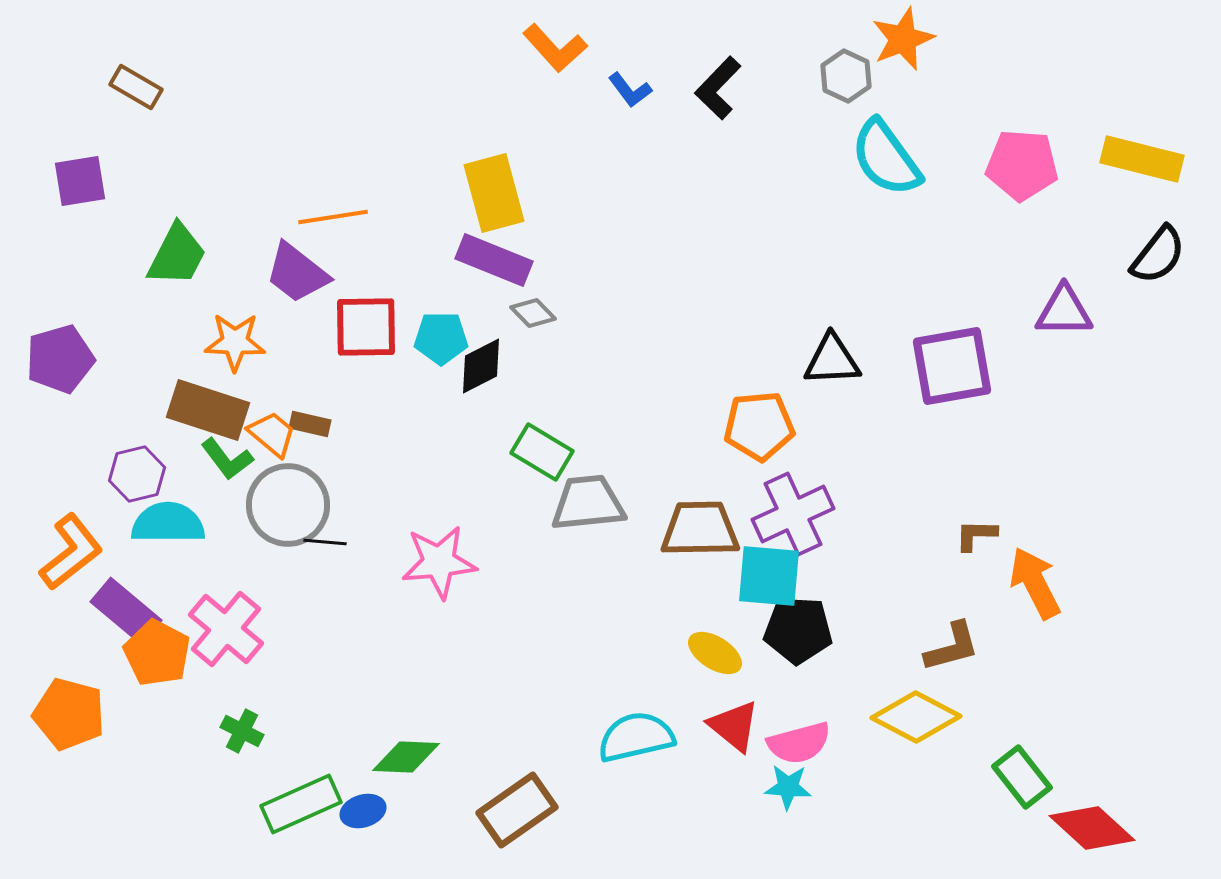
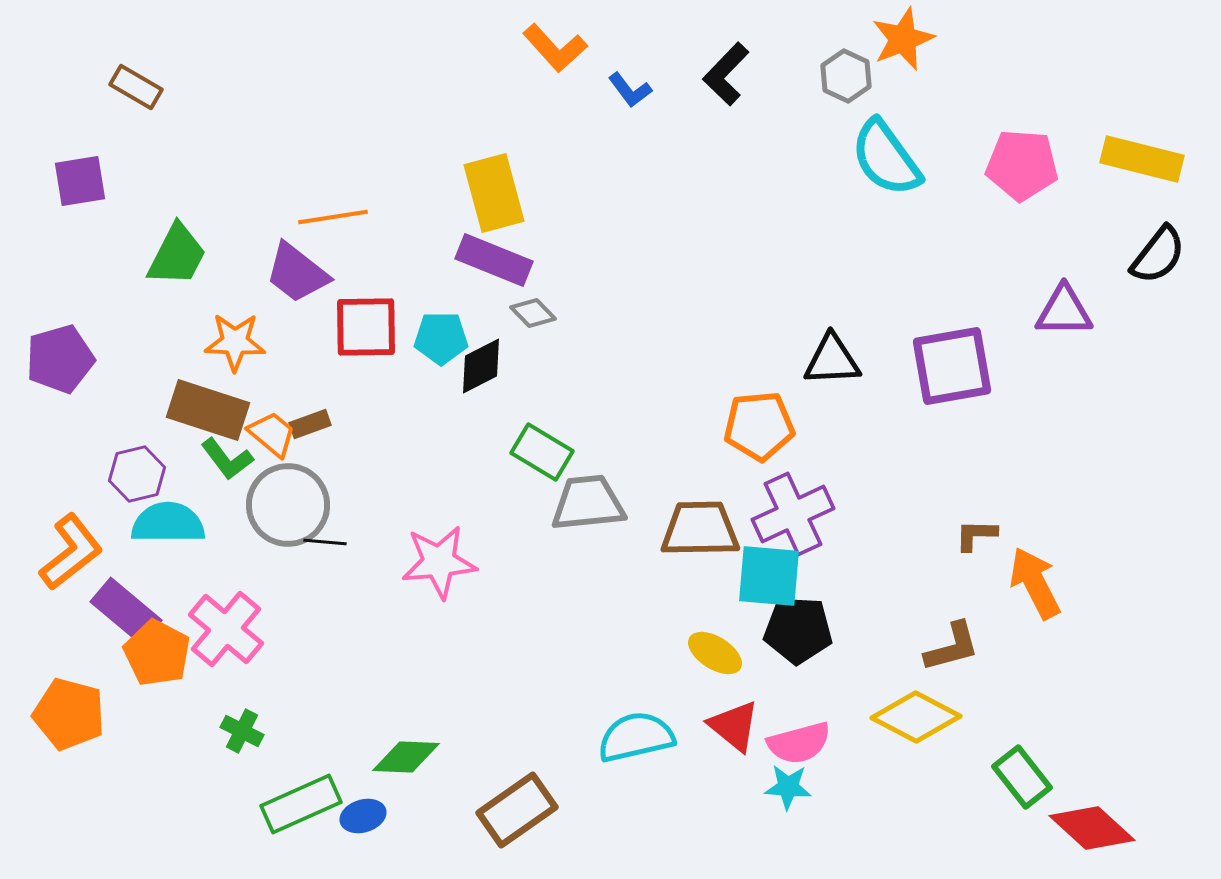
black L-shape at (718, 88): moved 8 px right, 14 px up
brown rectangle at (310, 424): rotated 33 degrees counterclockwise
blue ellipse at (363, 811): moved 5 px down
